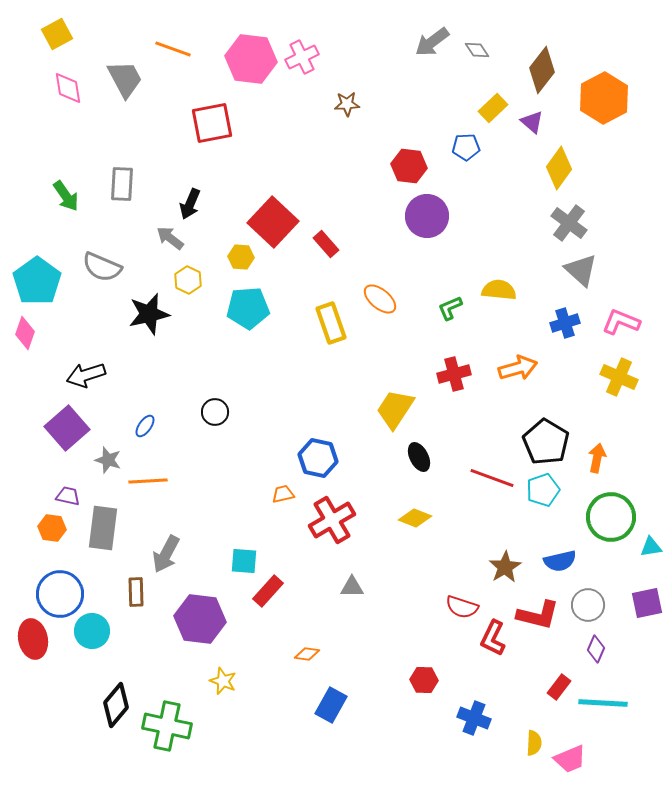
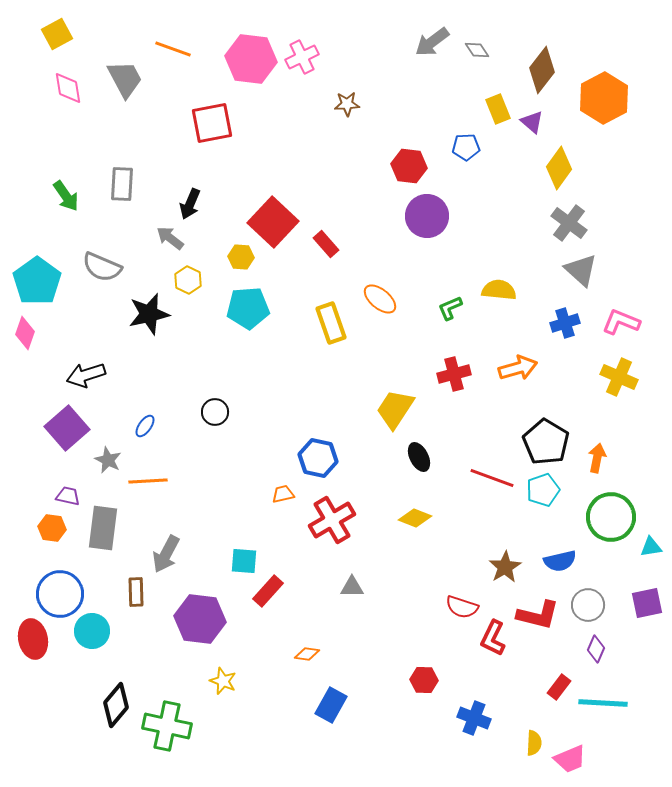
yellow rectangle at (493, 108): moved 5 px right, 1 px down; rotated 68 degrees counterclockwise
gray star at (108, 460): rotated 8 degrees clockwise
